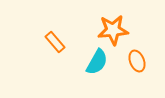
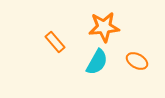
orange star: moved 9 px left, 3 px up
orange ellipse: rotated 40 degrees counterclockwise
